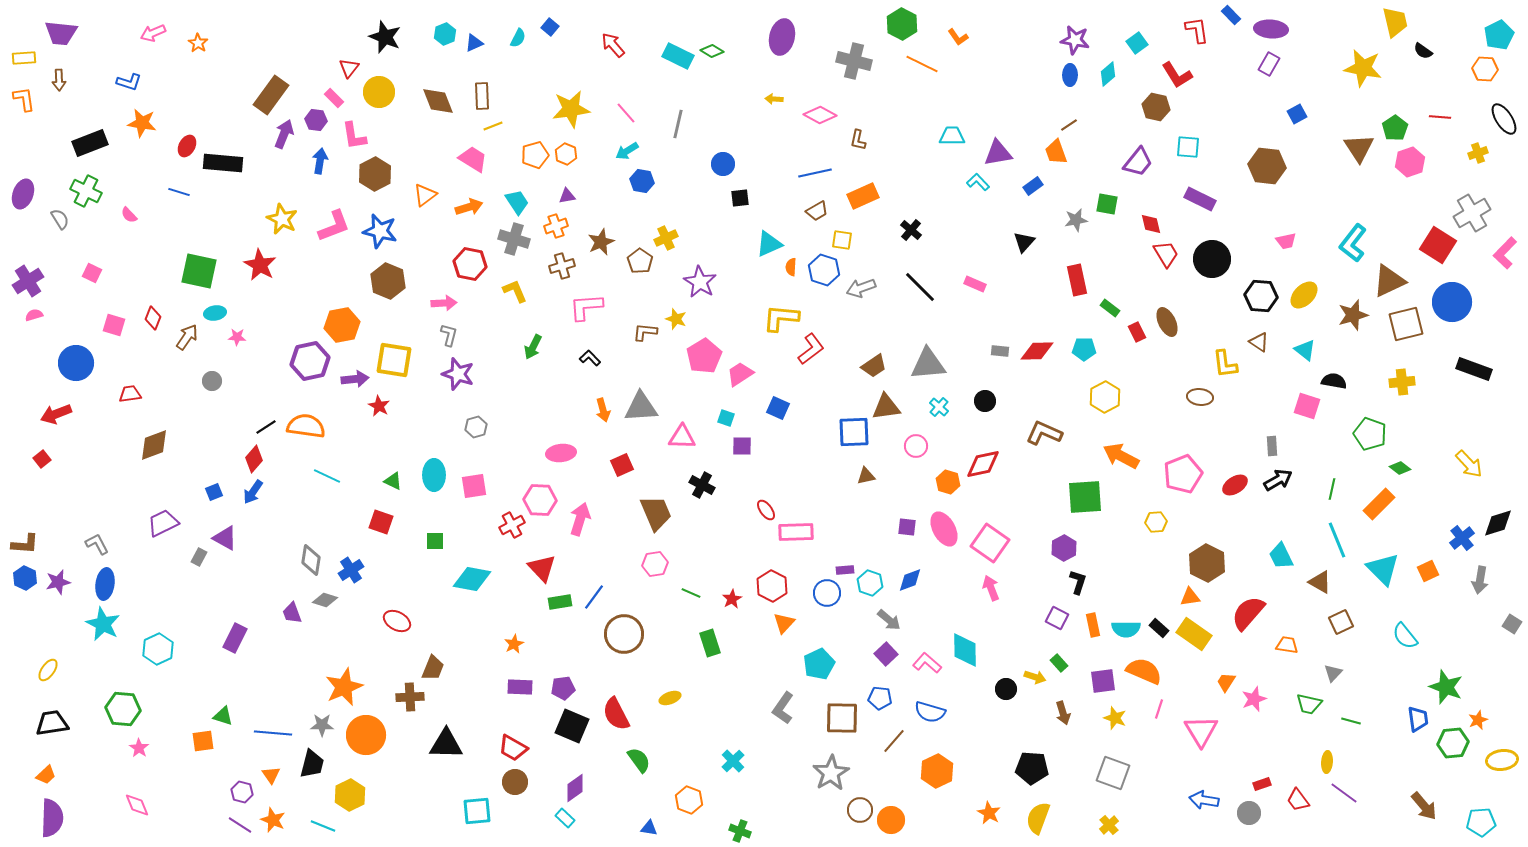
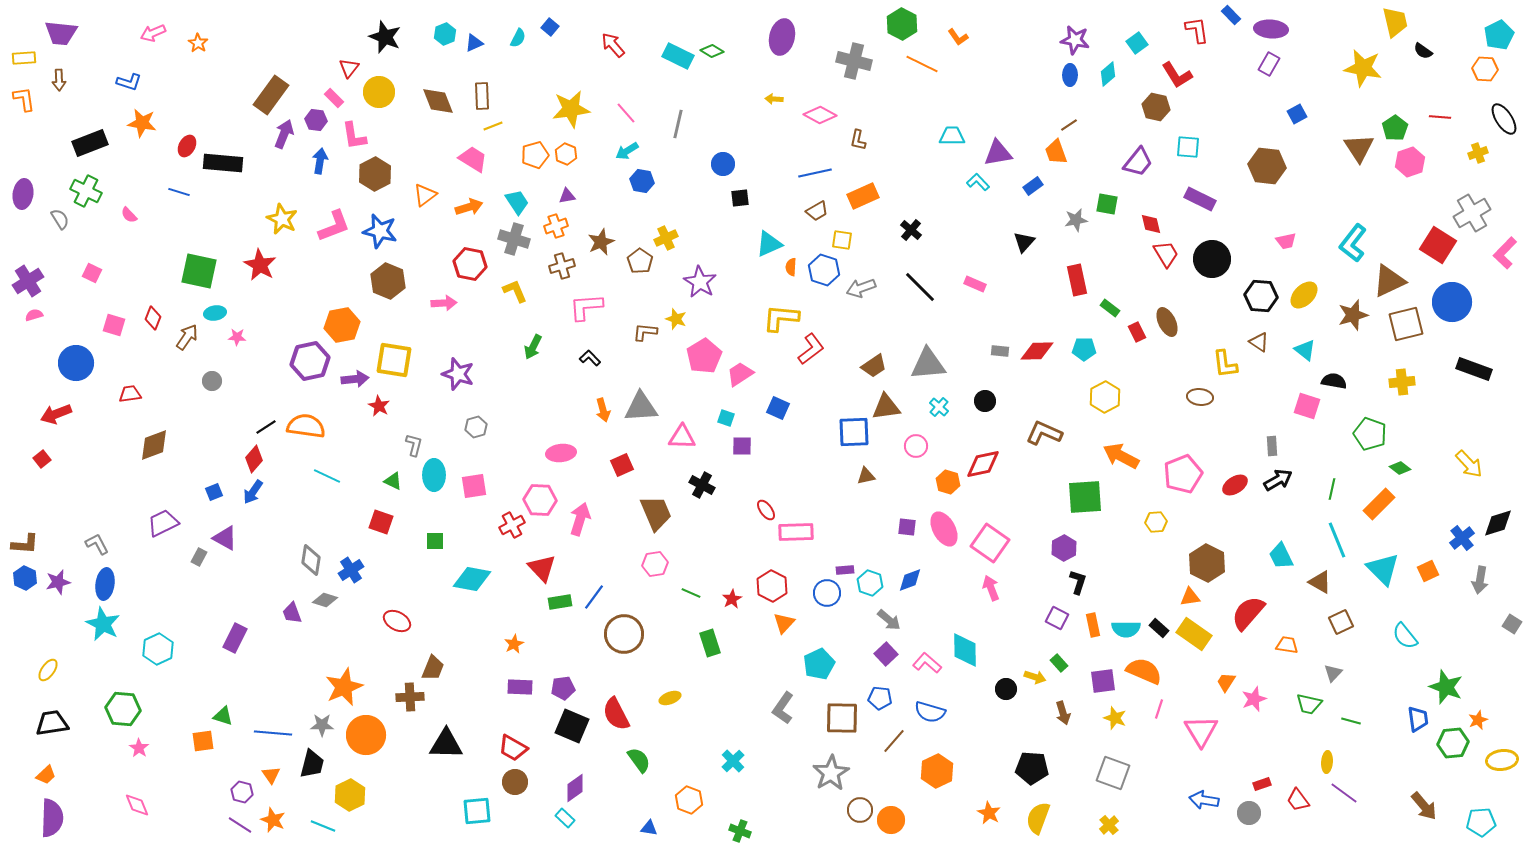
purple ellipse at (23, 194): rotated 12 degrees counterclockwise
gray L-shape at (449, 335): moved 35 px left, 110 px down
